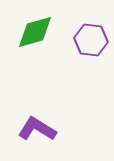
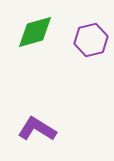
purple hexagon: rotated 20 degrees counterclockwise
